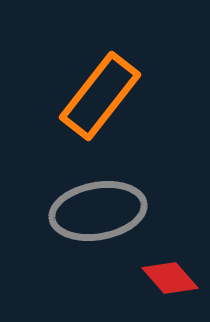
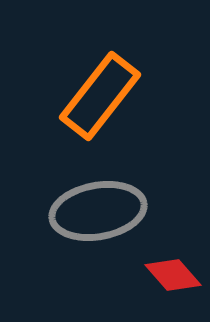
red diamond: moved 3 px right, 3 px up
